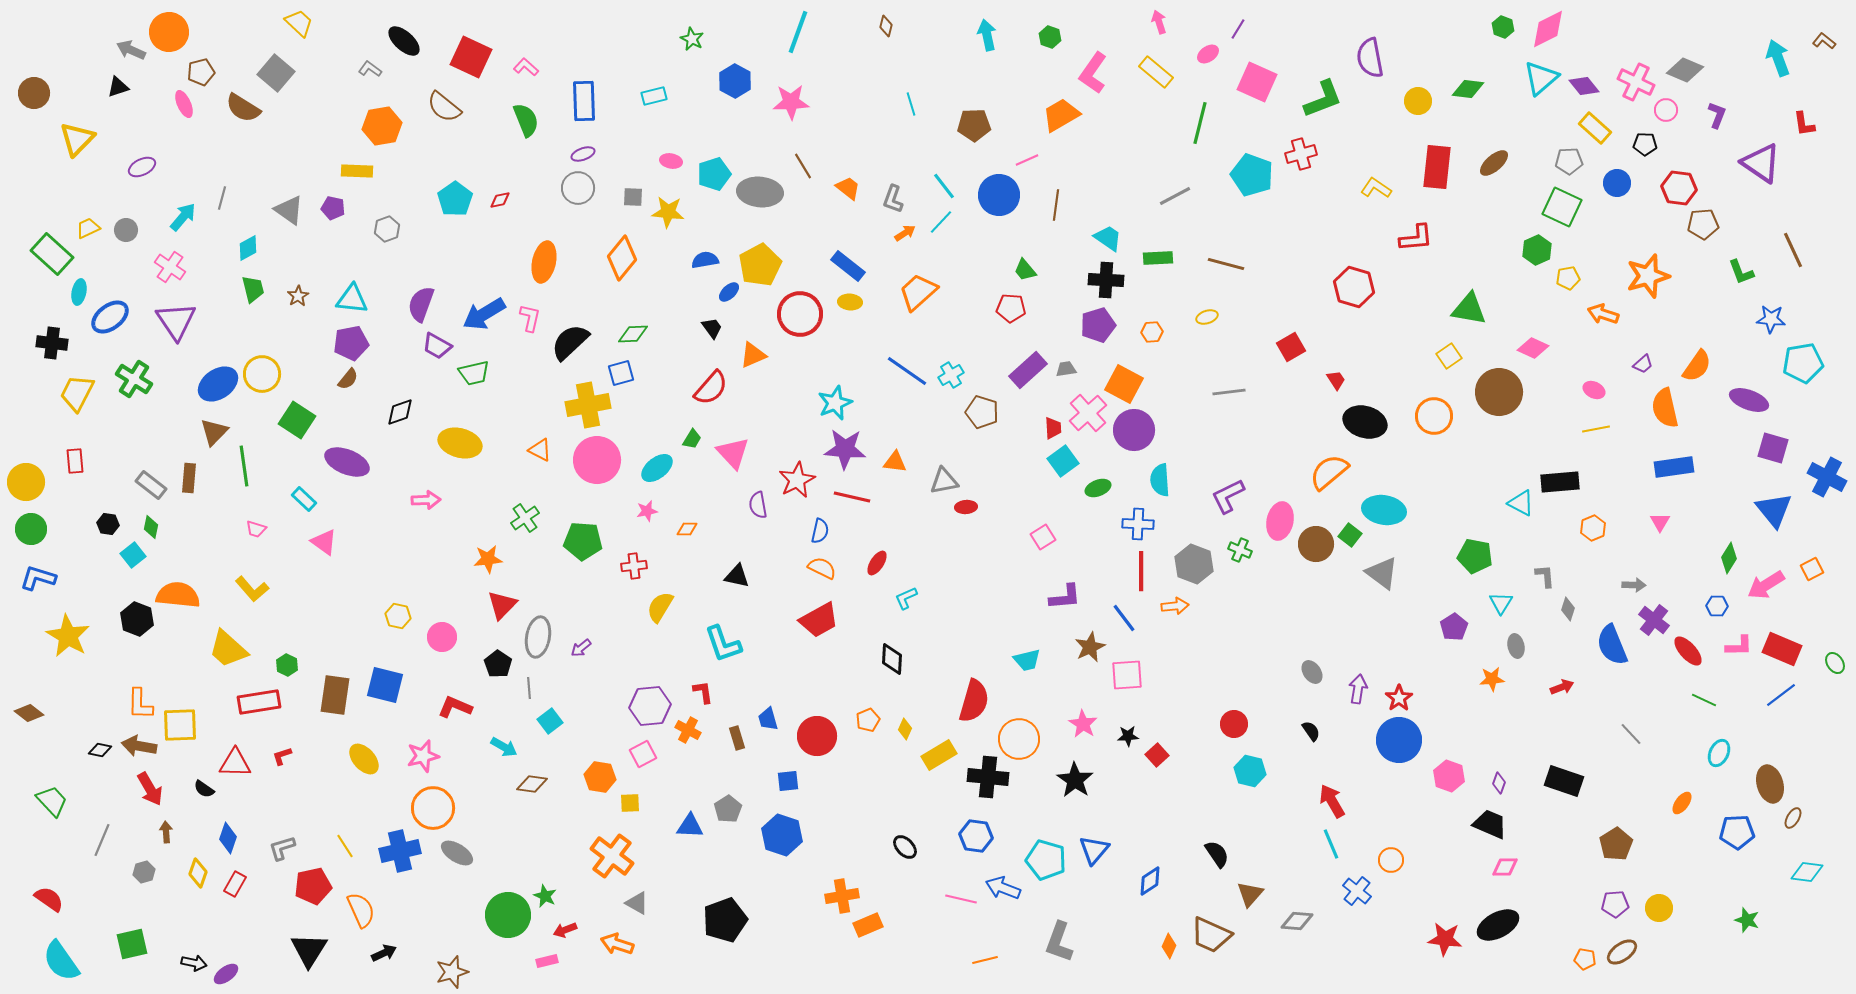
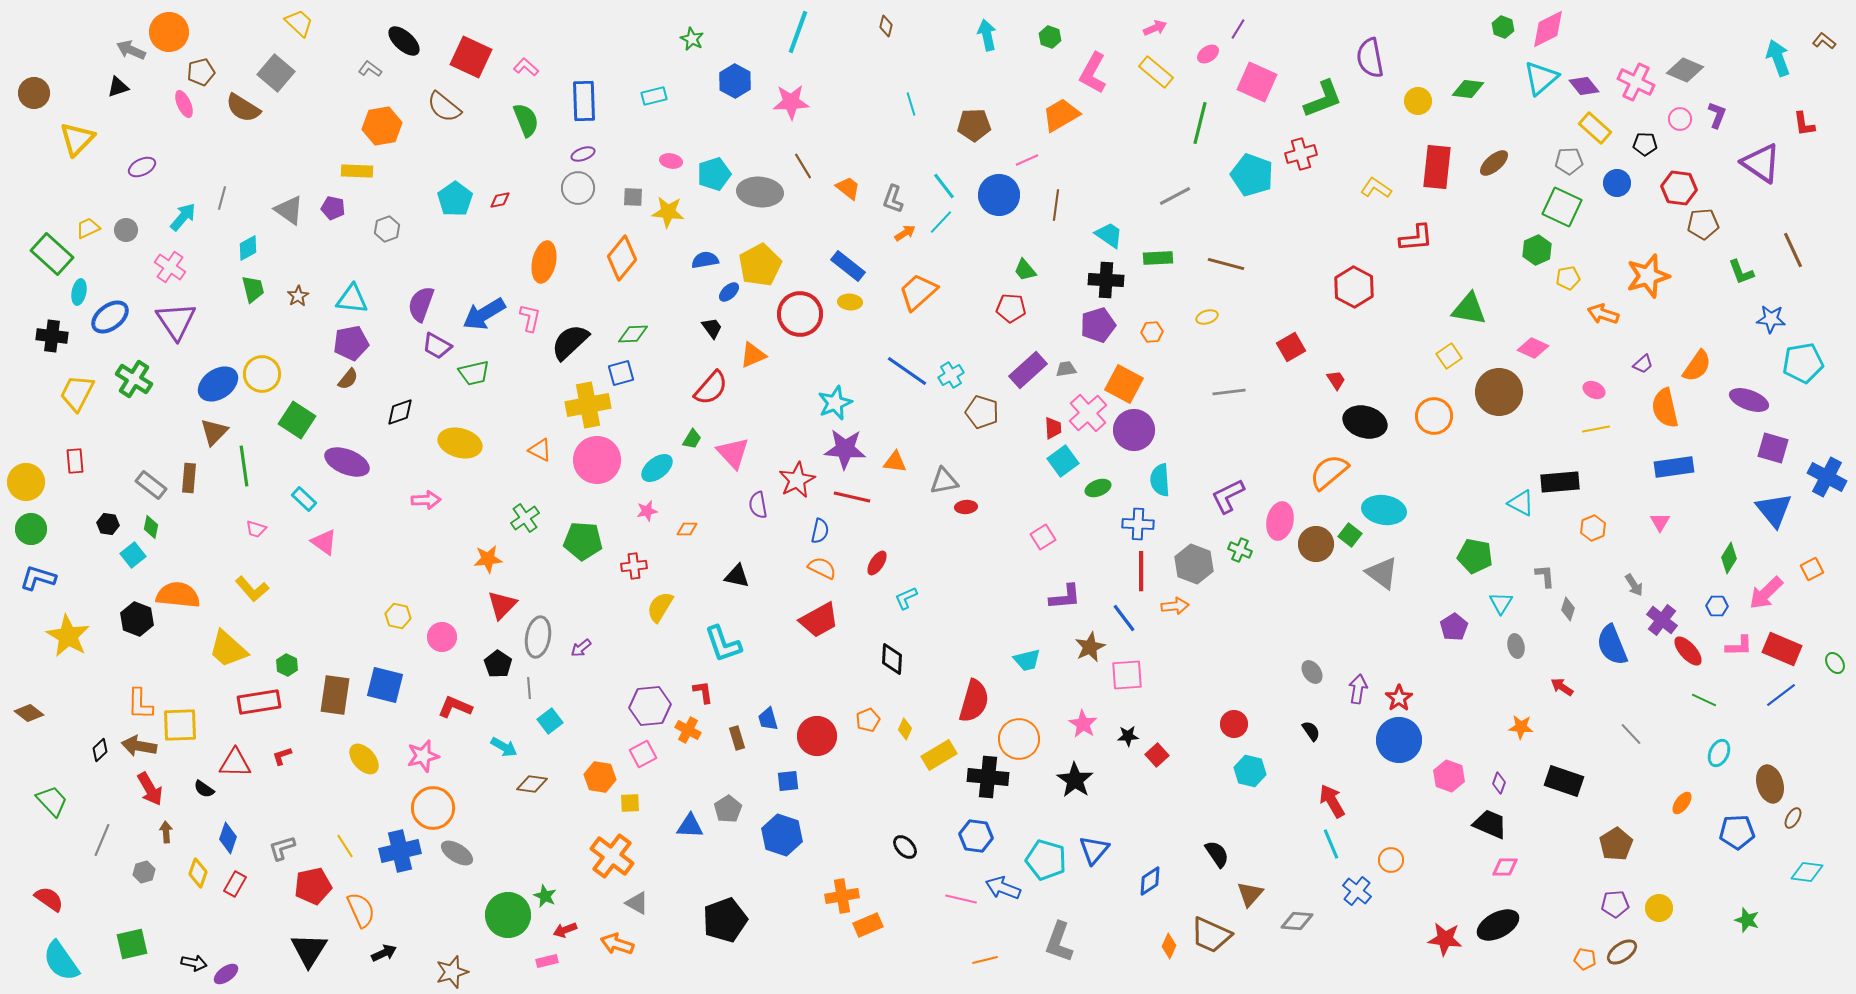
pink arrow at (1159, 22): moved 4 px left, 6 px down; rotated 85 degrees clockwise
pink L-shape at (1093, 73): rotated 6 degrees counterclockwise
pink circle at (1666, 110): moved 14 px right, 9 px down
cyan trapezoid at (1108, 238): moved 1 px right, 3 px up
red hexagon at (1354, 287): rotated 12 degrees clockwise
black cross at (52, 343): moved 7 px up
gray arrow at (1634, 585): rotated 55 degrees clockwise
pink arrow at (1766, 585): moved 8 px down; rotated 12 degrees counterclockwise
purple cross at (1654, 620): moved 8 px right
orange star at (1492, 679): moved 29 px right, 48 px down; rotated 10 degrees clockwise
red arrow at (1562, 687): rotated 125 degrees counterclockwise
black diamond at (100, 750): rotated 55 degrees counterclockwise
